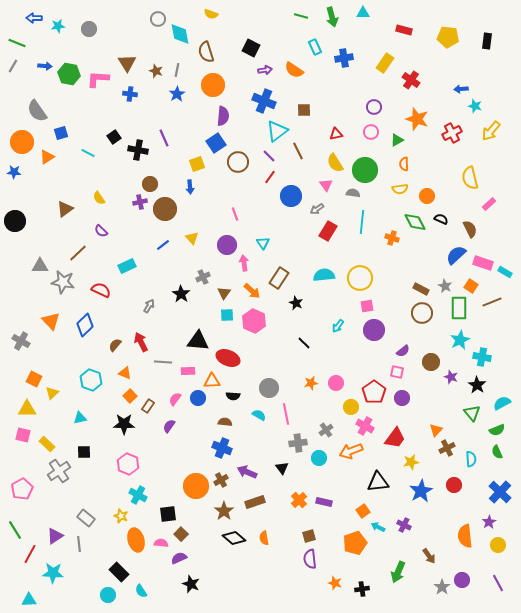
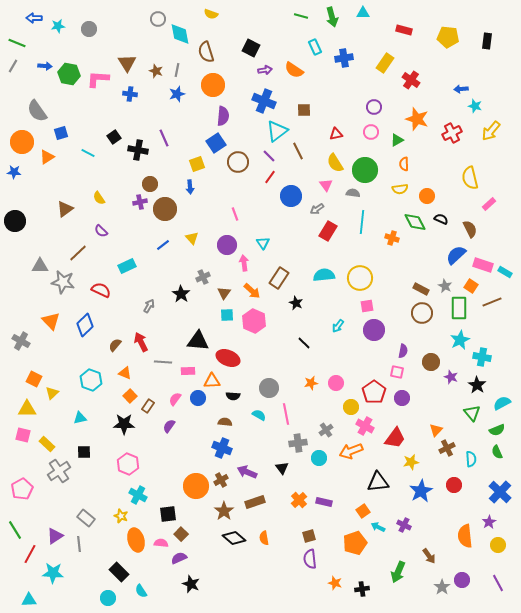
blue star at (177, 94): rotated 14 degrees clockwise
pink rectangle at (483, 263): moved 2 px down
purple semicircle at (403, 351): rotated 40 degrees counterclockwise
cyan circle at (108, 595): moved 3 px down
